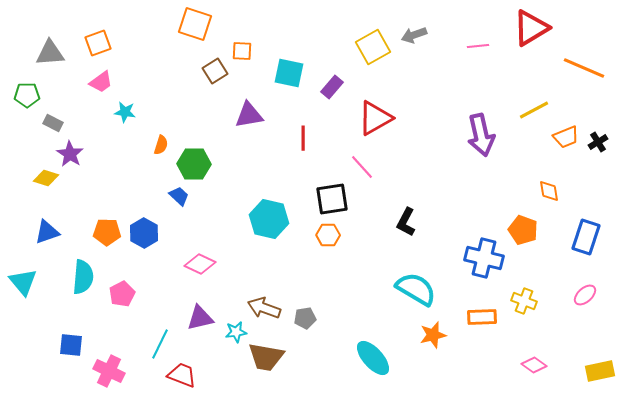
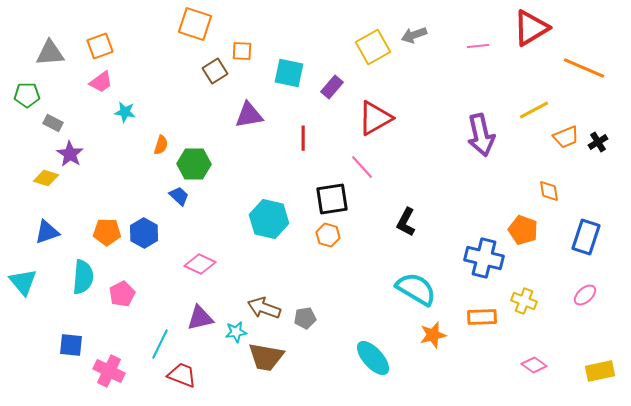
orange square at (98, 43): moved 2 px right, 3 px down
orange hexagon at (328, 235): rotated 15 degrees clockwise
